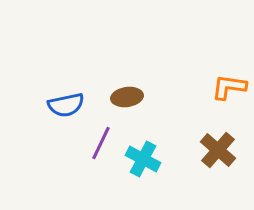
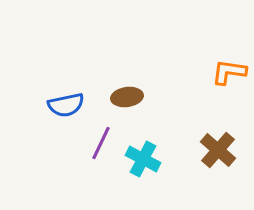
orange L-shape: moved 15 px up
